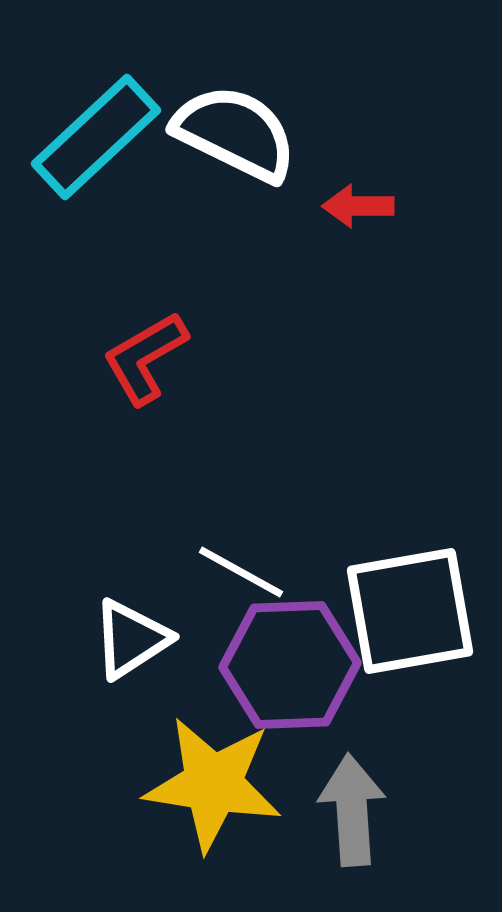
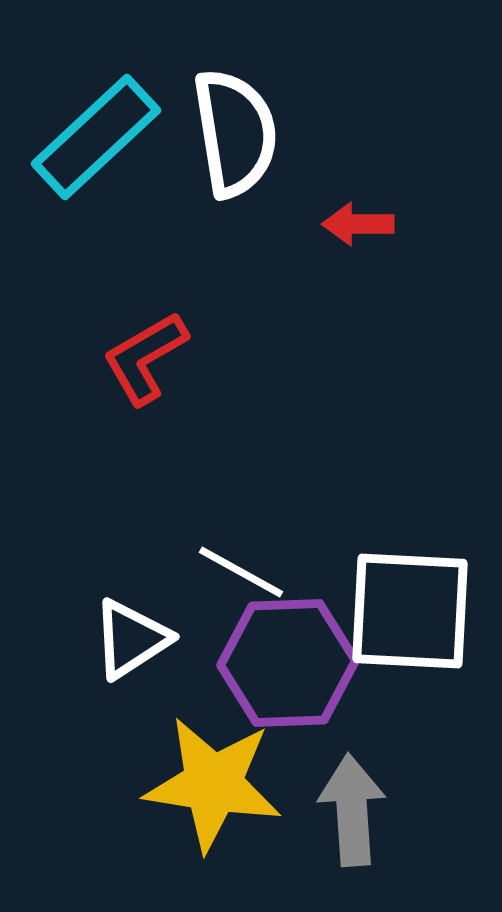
white semicircle: rotated 55 degrees clockwise
red arrow: moved 18 px down
white square: rotated 13 degrees clockwise
purple hexagon: moved 2 px left, 2 px up
